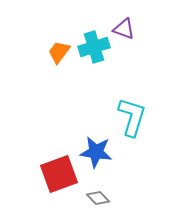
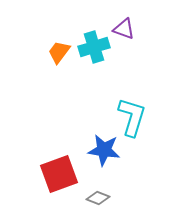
blue star: moved 8 px right, 2 px up
gray diamond: rotated 25 degrees counterclockwise
